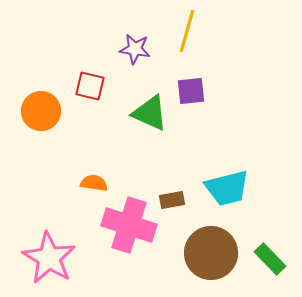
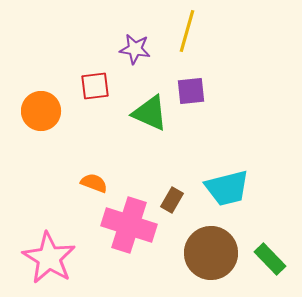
red square: moved 5 px right; rotated 20 degrees counterclockwise
orange semicircle: rotated 12 degrees clockwise
brown rectangle: rotated 50 degrees counterclockwise
